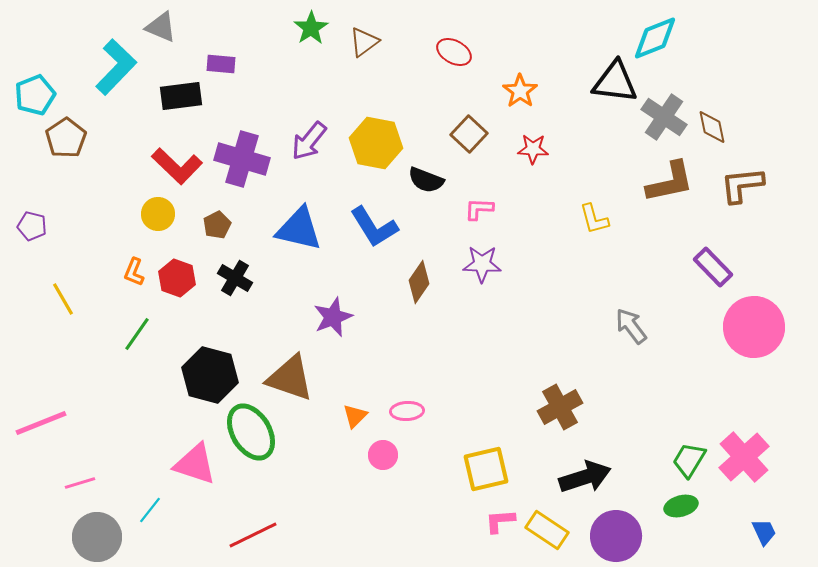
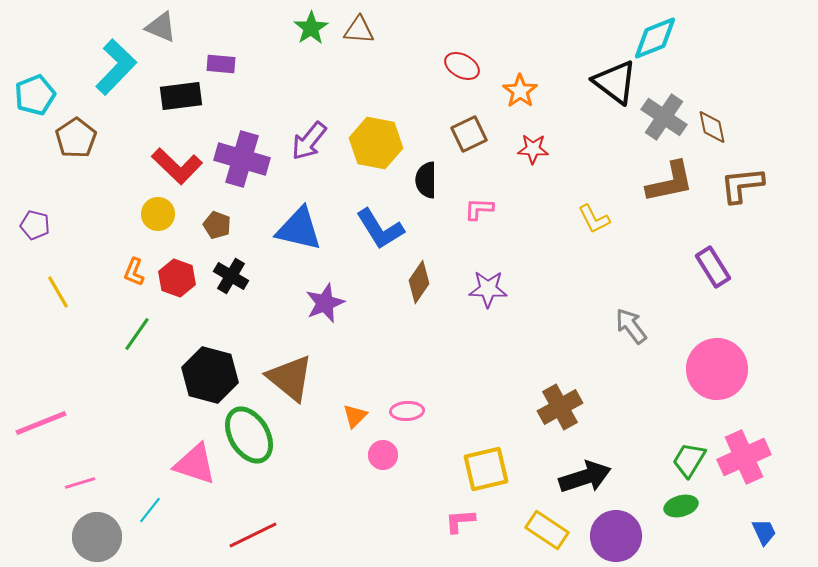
brown triangle at (364, 42): moved 5 px left, 12 px up; rotated 40 degrees clockwise
red ellipse at (454, 52): moved 8 px right, 14 px down
black triangle at (615, 82): rotated 30 degrees clockwise
brown square at (469, 134): rotated 21 degrees clockwise
brown pentagon at (66, 138): moved 10 px right
black semicircle at (426, 180): rotated 69 degrees clockwise
yellow L-shape at (594, 219): rotated 12 degrees counterclockwise
brown pentagon at (217, 225): rotated 24 degrees counterclockwise
purple pentagon at (32, 226): moved 3 px right, 1 px up
blue L-shape at (374, 227): moved 6 px right, 2 px down
purple star at (482, 264): moved 6 px right, 25 px down
purple rectangle at (713, 267): rotated 12 degrees clockwise
black cross at (235, 278): moved 4 px left, 2 px up
yellow line at (63, 299): moved 5 px left, 7 px up
purple star at (333, 317): moved 8 px left, 14 px up
pink circle at (754, 327): moved 37 px left, 42 px down
brown triangle at (290, 378): rotated 20 degrees clockwise
green ellipse at (251, 432): moved 2 px left, 3 px down
pink cross at (744, 457): rotated 18 degrees clockwise
pink L-shape at (500, 521): moved 40 px left
